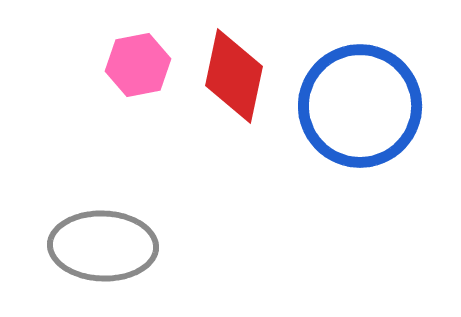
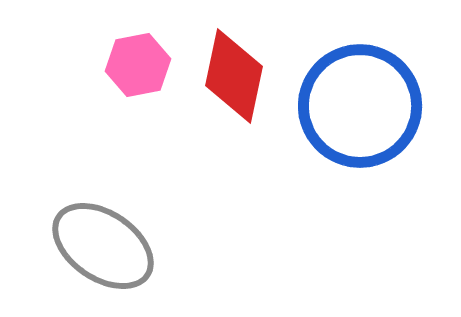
gray ellipse: rotated 32 degrees clockwise
